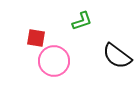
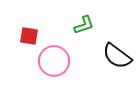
green L-shape: moved 2 px right, 4 px down
red square: moved 7 px left, 2 px up
